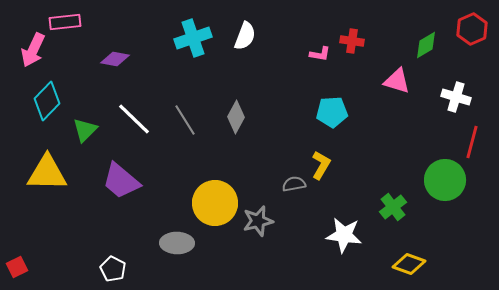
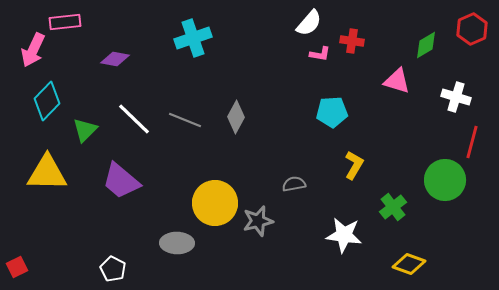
white semicircle: moved 64 px right, 13 px up; rotated 20 degrees clockwise
gray line: rotated 36 degrees counterclockwise
yellow L-shape: moved 33 px right
